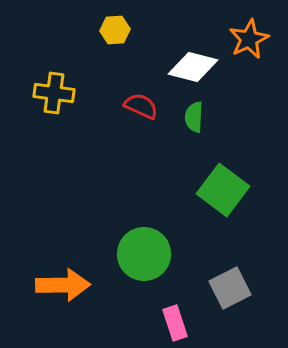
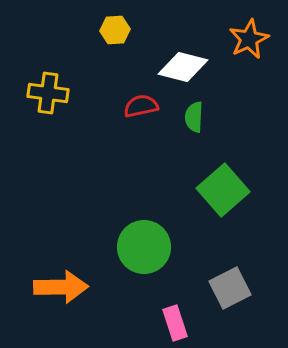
white diamond: moved 10 px left
yellow cross: moved 6 px left
red semicircle: rotated 36 degrees counterclockwise
green square: rotated 12 degrees clockwise
green circle: moved 7 px up
orange arrow: moved 2 px left, 2 px down
